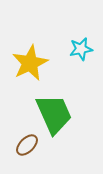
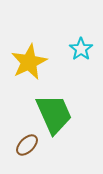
cyan star: rotated 25 degrees counterclockwise
yellow star: moved 1 px left, 1 px up
